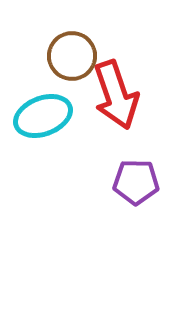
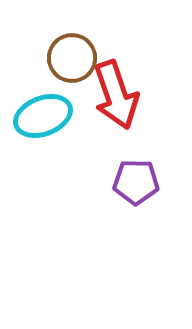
brown circle: moved 2 px down
